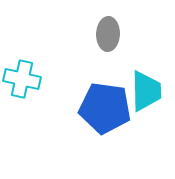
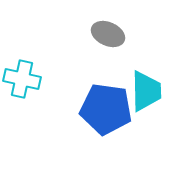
gray ellipse: rotated 68 degrees counterclockwise
blue pentagon: moved 1 px right, 1 px down
